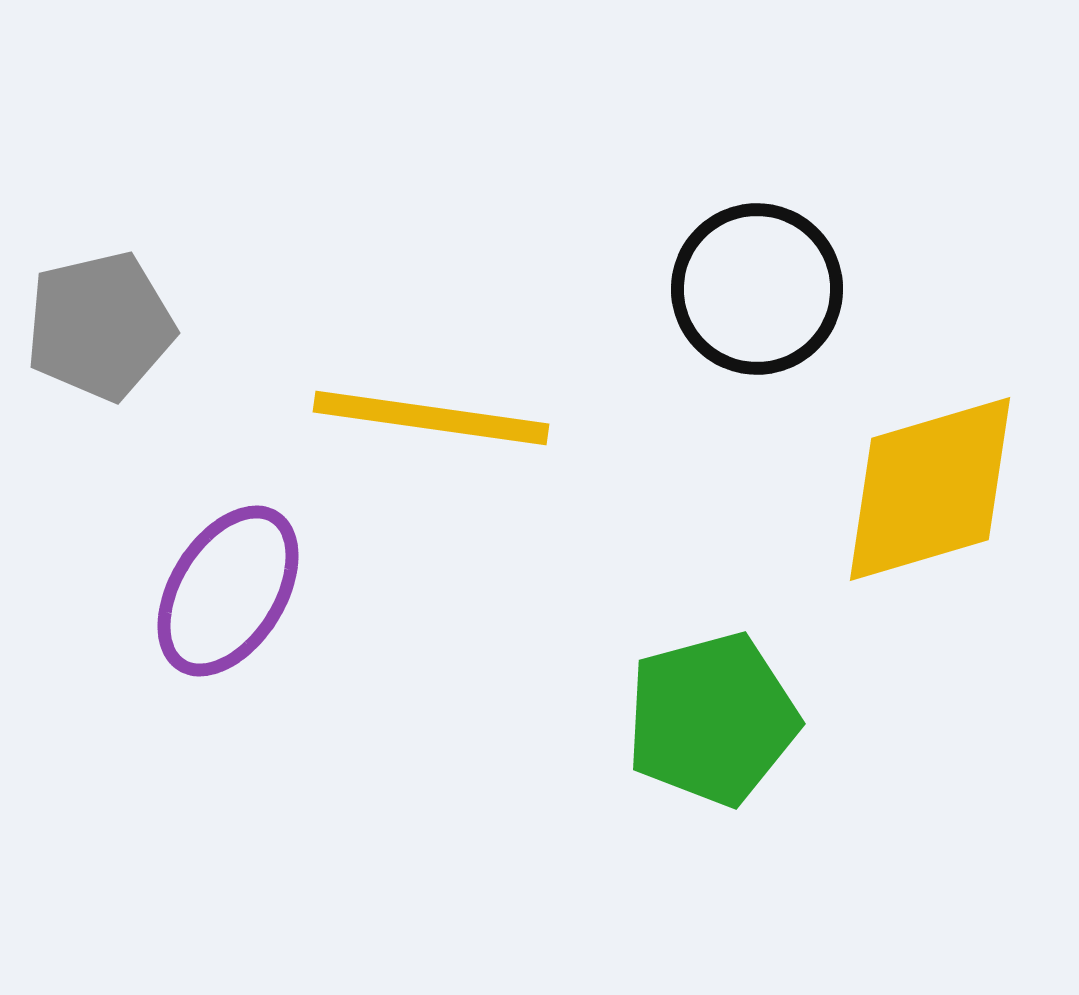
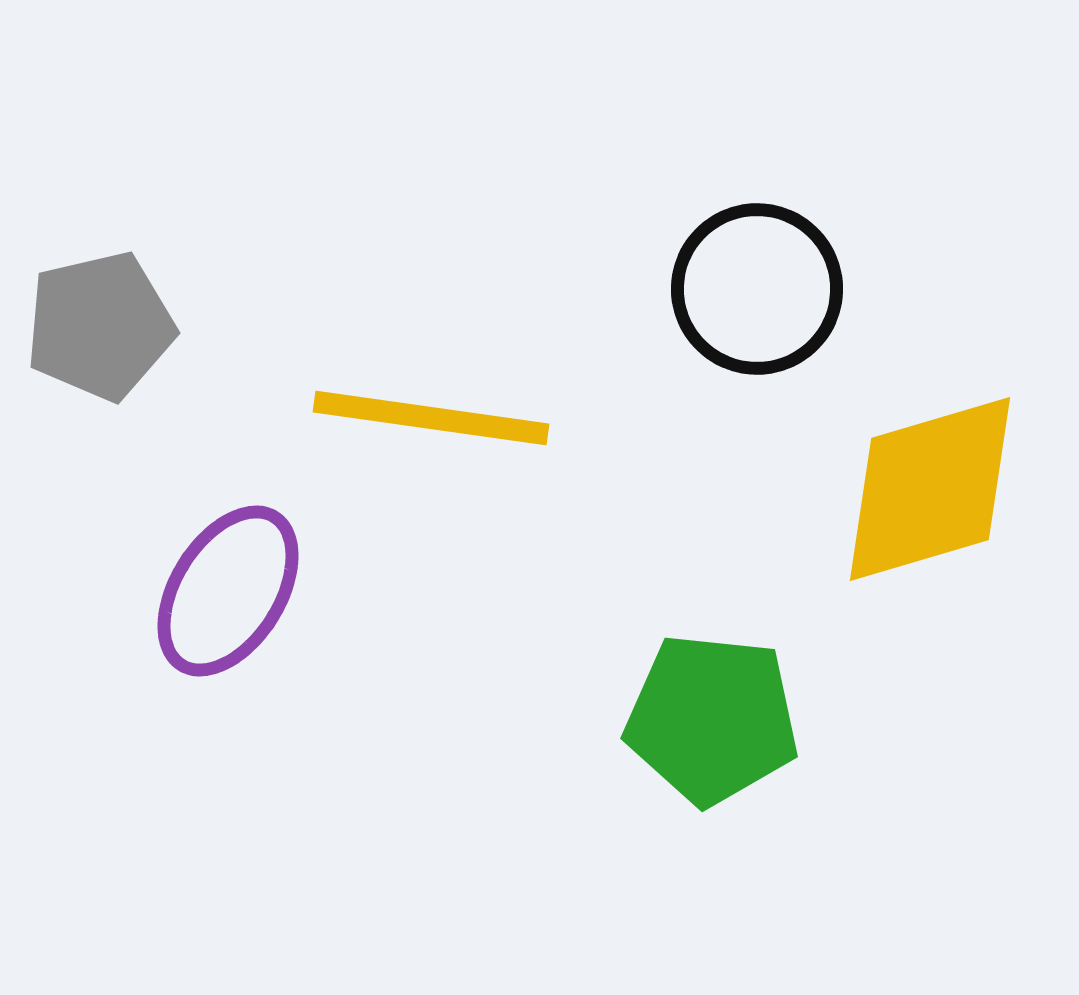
green pentagon: rotated 21 degrees clockwise
